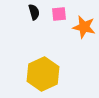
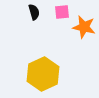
pink square: moved 3 px right, 2 px up
